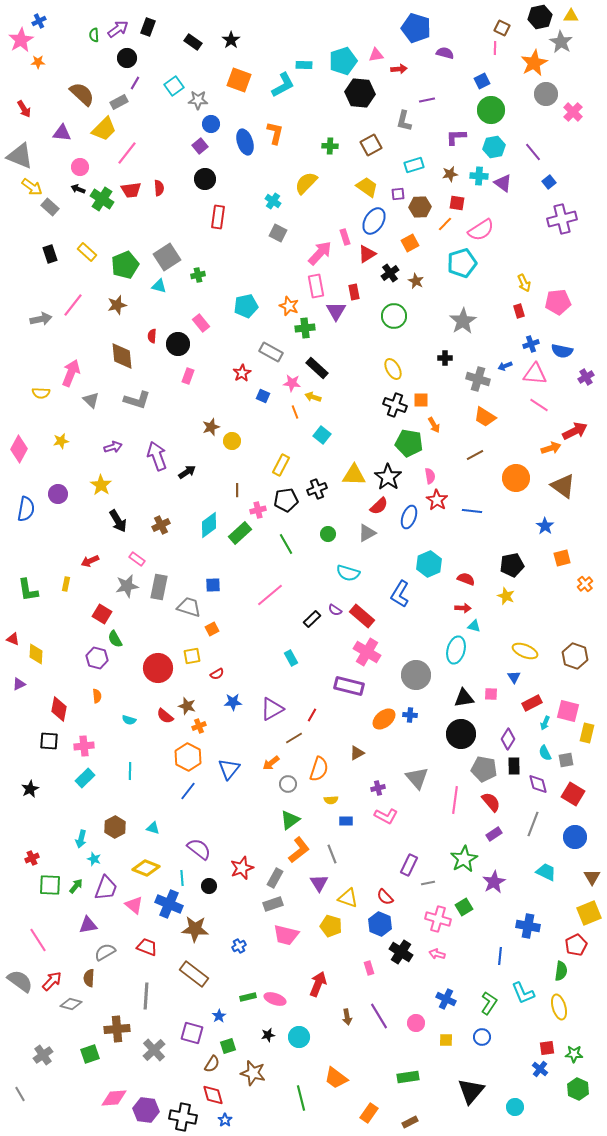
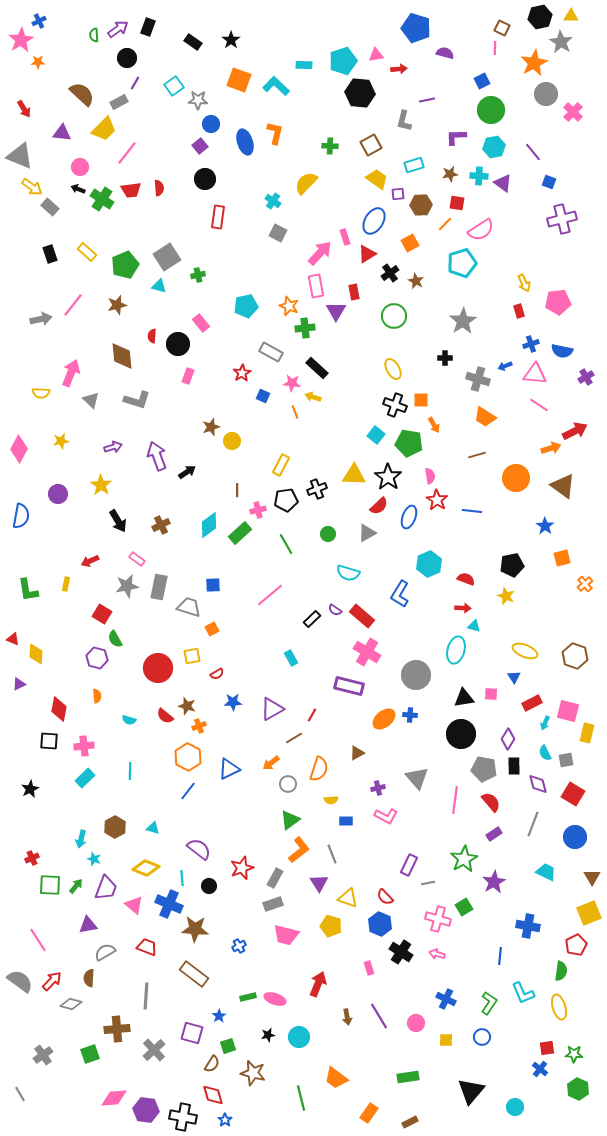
cyan L-shape at (283, 85): moved 7 px left, 1 px down; rotated 108 degrees counterclockwise
blue square at (549, 182): rotated 32 degrees counterclockwise
yellow trapezoid at (367, 187): moved 10 px right, 8 px up
brown hexagon at (420, 207): moved 1 px right, 2 px up
cyan square at (322, 435): moved 54 px right
brown line at (475, 455): moved 2 px right; rotated 12 degrees clockwise
blue semicircle at (26, 509): moved 5 px left, 7 px down
blue triangle at (229, 769): rotated 25 degrees clockwise
